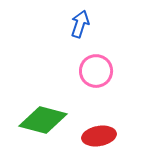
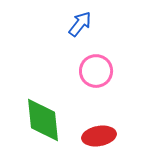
blue arrow: rotated 20 degrees clockwise
green diamond: rotated 69 degrees clockwise
